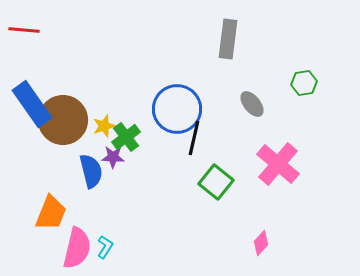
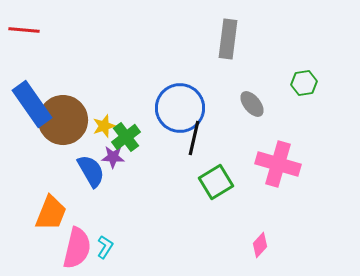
blue circle: moved 3 px right, 1 px up
pink cross: rotated 24 degrees counterclockwise
blue semicircle: rotated 16 degrees counterclockwise
green square: rotated 20 degrees clockwise
pink diamond: moved 1 px left, 2 px down
